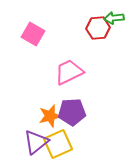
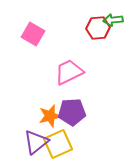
green arrow: moved 1 px left, 2 px down
